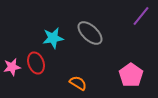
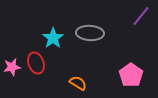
gray ellipse: rotated 40 degrees counterclockwise
cyan star: rotated 25 degrees counterclockwise
